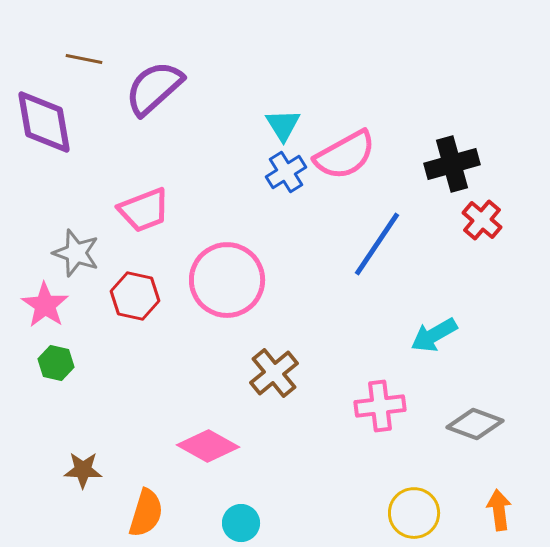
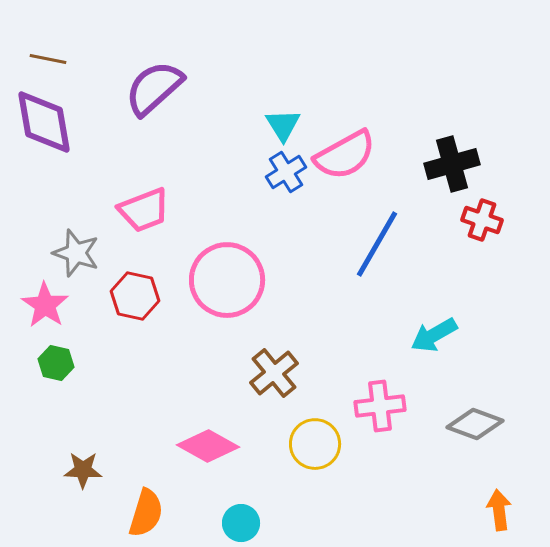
brown line: moved 36 px left
red cross: rotated 21 degrees counterclockwise
blue line: rotated 4 degrees counterclockwise
yellow circle: moved 99 px left, 69 px up
